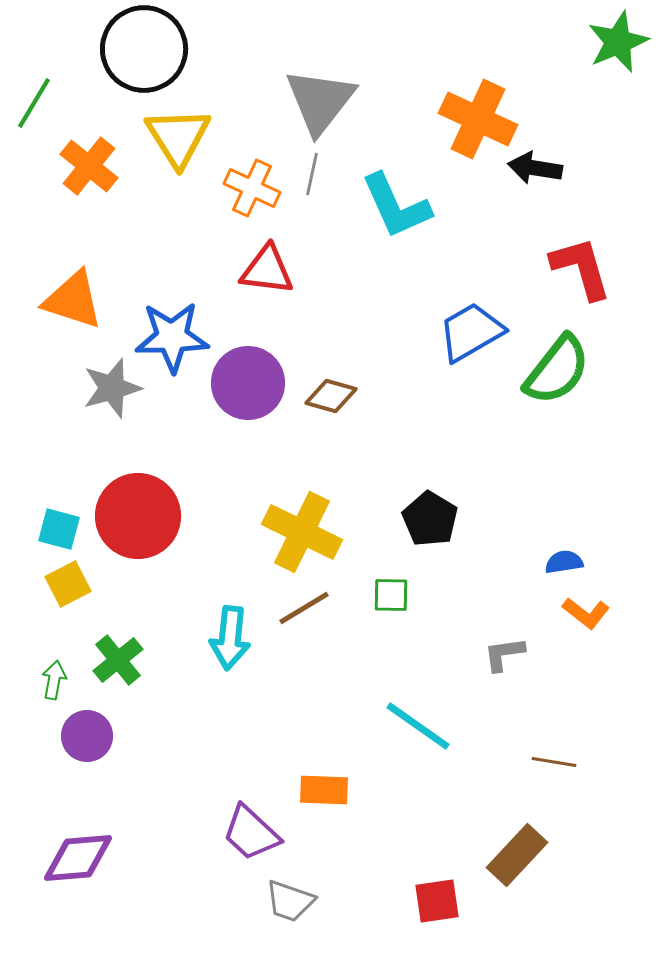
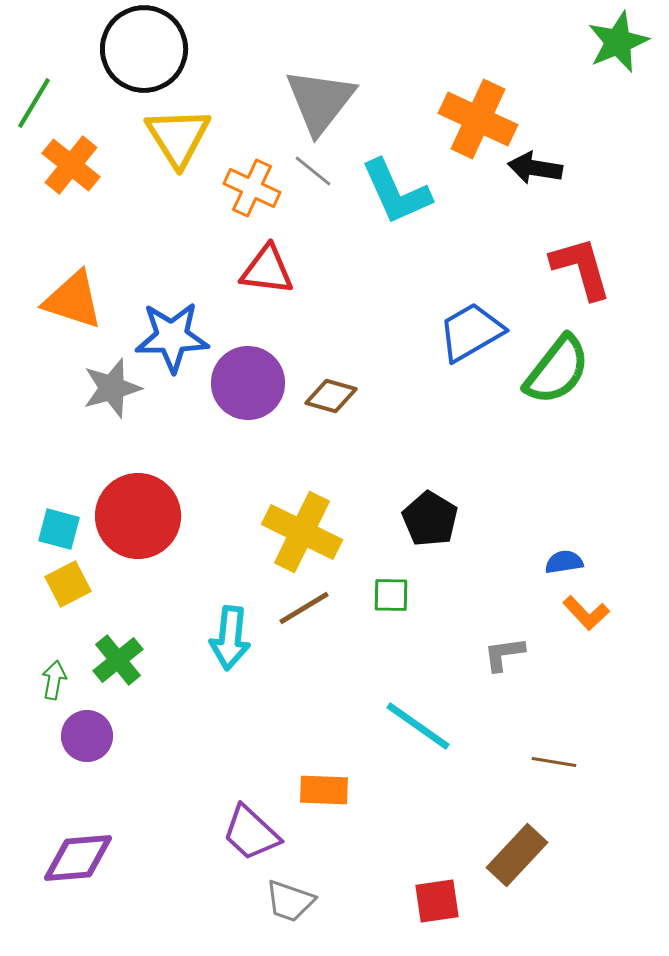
orange cross at (89, 166): moved 18 px left, 1 px up
gray line at (312, 174): moved 1 px right, 3 px up; rotated 63 degrees counterclockwise
cyan L-shape at (396, 206): moved 14 px up
orange L-shape at (586, 613): rotated 9 degrees clockwise
